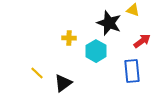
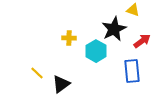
black star: moved 5 px right, 6 px down; rotated 25 degrees clockwise
black triangle: moved 2 px left, 1 px down
